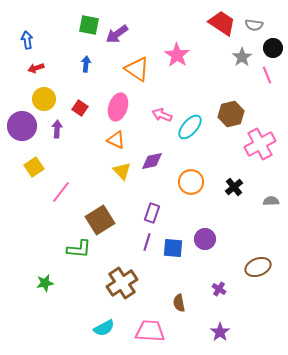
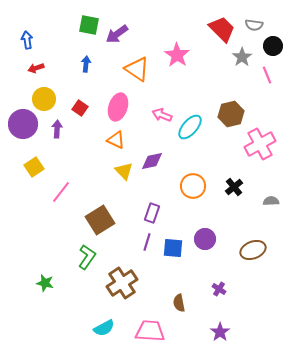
red trapezoid at (222, 23): moved 6 px down; rotated 12 degrees clockwise
black circle at (273, 48): moved 2 px up
purple circle at (22, 126): moved 1 px right, 2 px up
yellow triangle at (122, 171): moved 2 px right
orange circle at (191, 182): moved 2 px right, 4 px down
green L-shape at (79, 249): moved 8 px right, 8 px down; rotated 60 degrees counterclockwise
brown ellipse at (258, 267): moved 5 px left, 17 px up
green star at (45, 283): rotated 24 degrees clockwise
